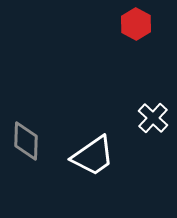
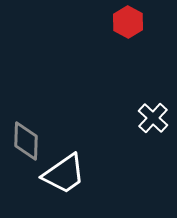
red hexagon: moved 8 px left, 2 px up
white trapezoid: moved 29 px left, 18 px down
